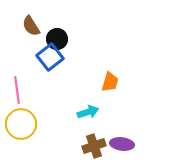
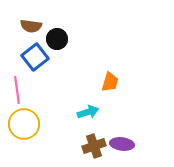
brown semicircle: rotated 50 degrees counterclockwise
blue square: moved 15 px left
yellow circle: moved 3 px right
